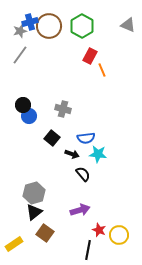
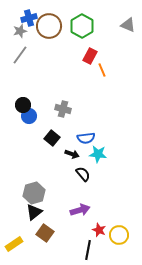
blue cross: moved 1 px left, 4 px up
